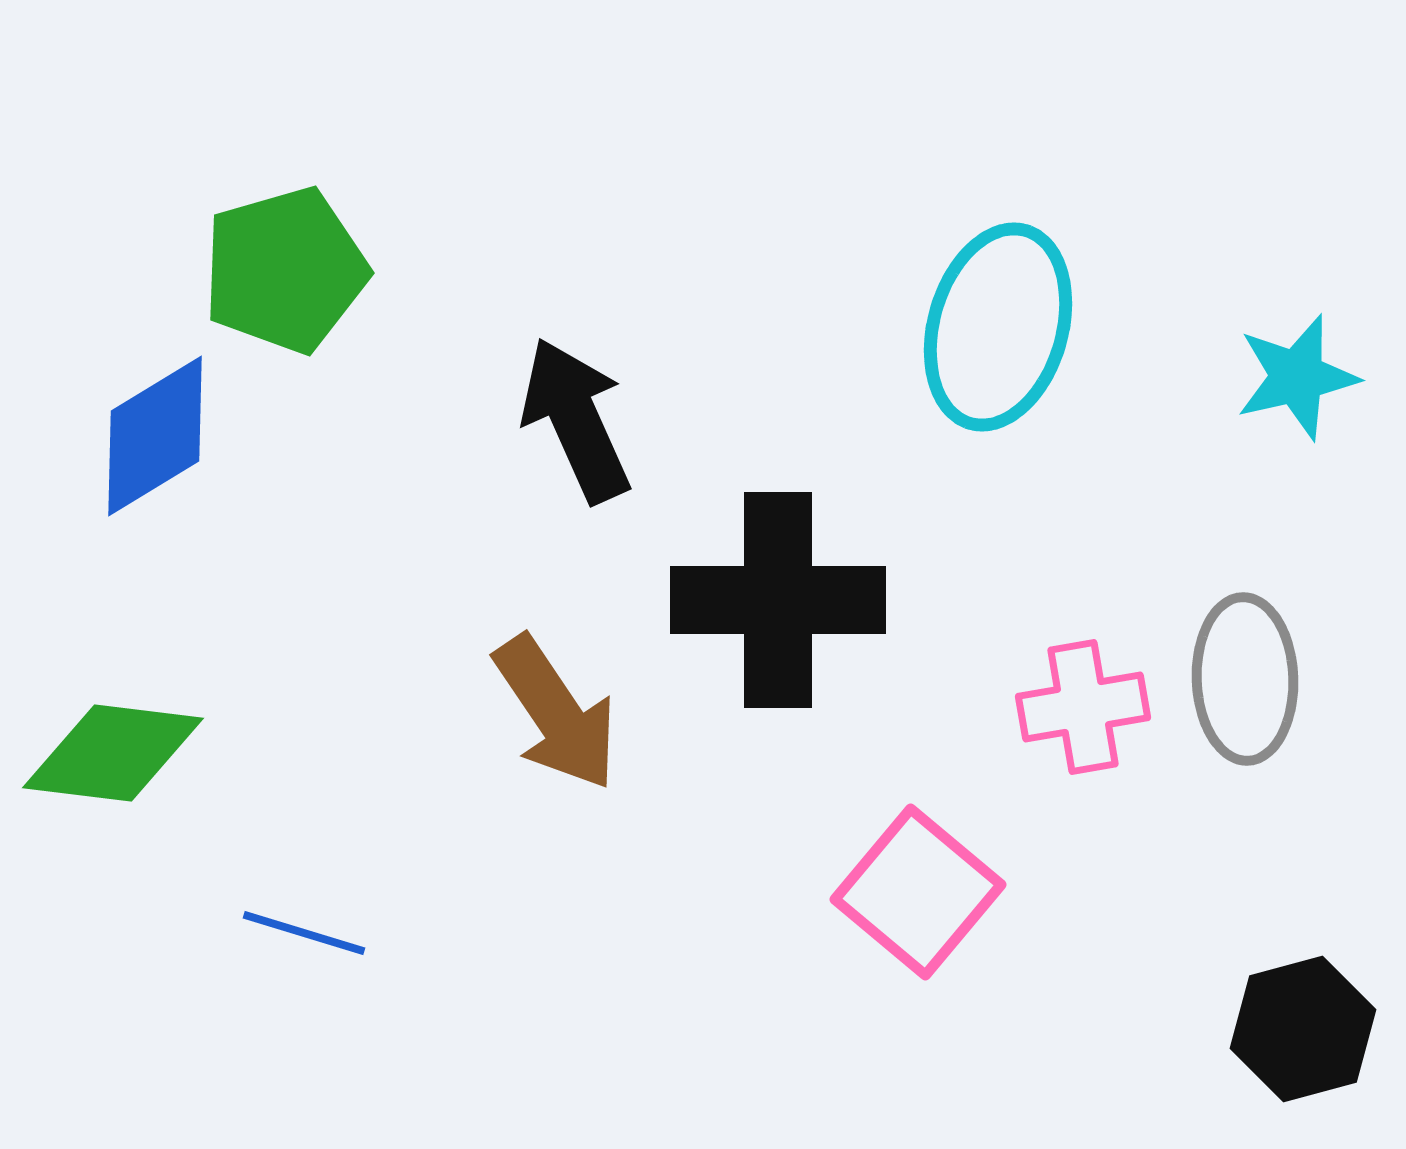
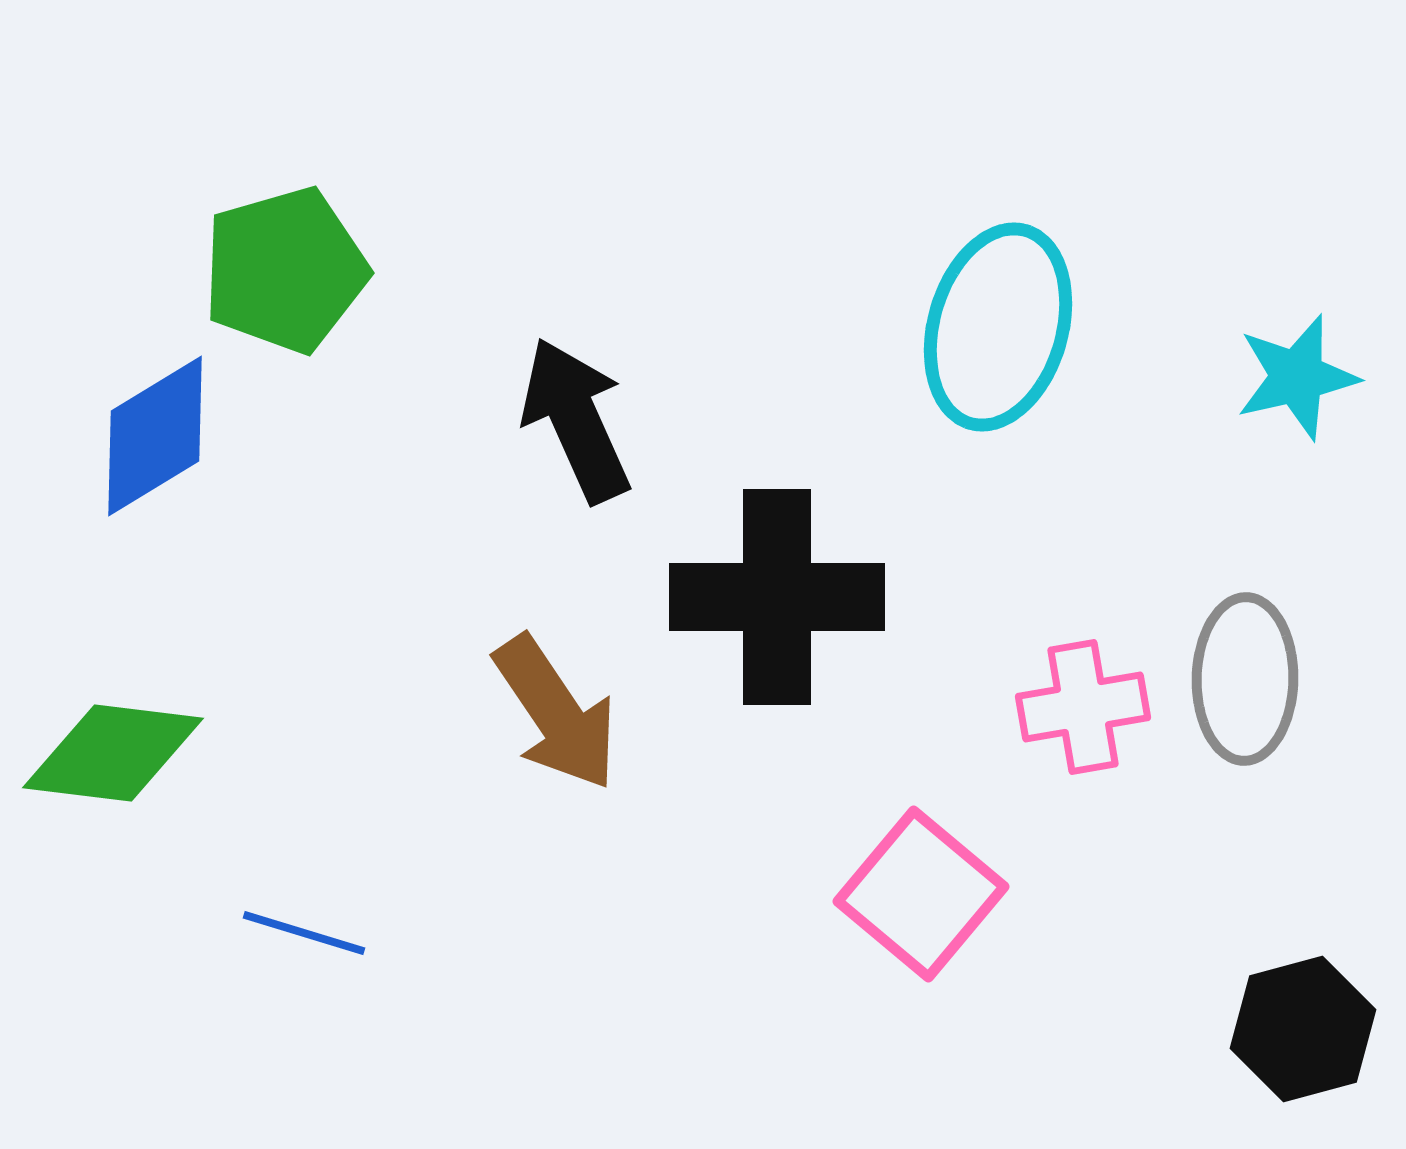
black cross: moved 1 px left, 3 px up
gray ellipse: rotated 3 degrees clockwise
pink square: moved 3 px right, 2 px down
